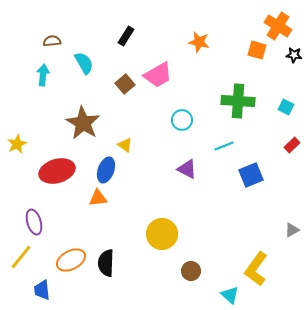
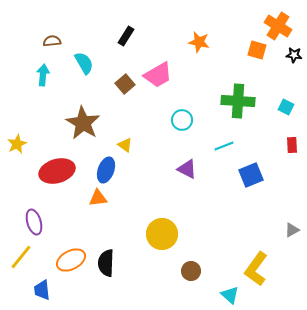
red rectangle: rotated 49 degrees counterclockwise
